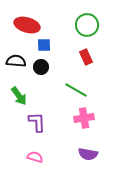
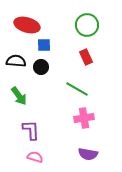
green line: moved 1 px right, 1 px up
purple L-shape: moved 6 px left, 8 px down
